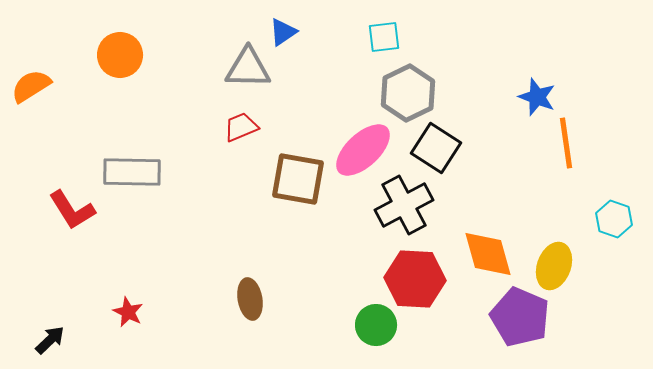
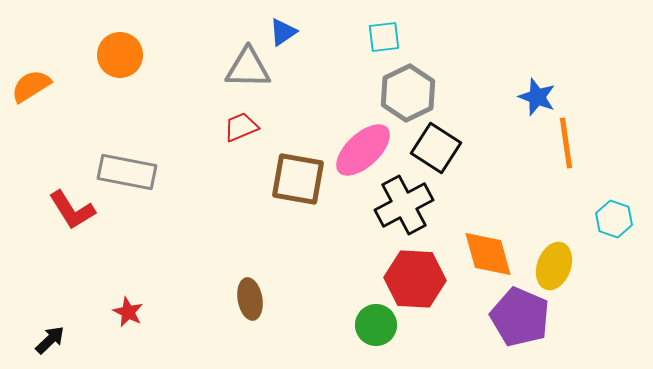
gray rectangle: moved 5 px left; rotated 10 degrees clockwise
